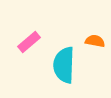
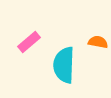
orange semicircle: moved 3 px right, 1 px down
